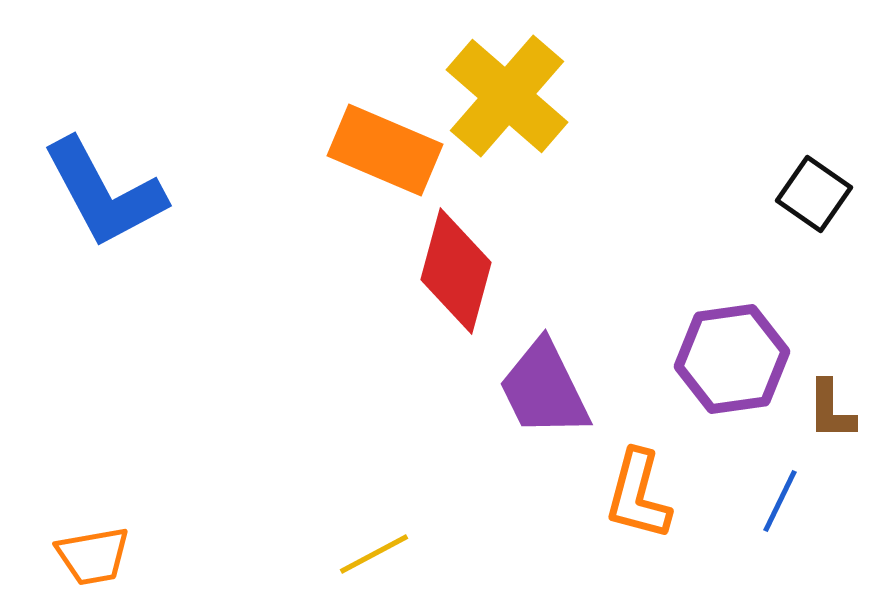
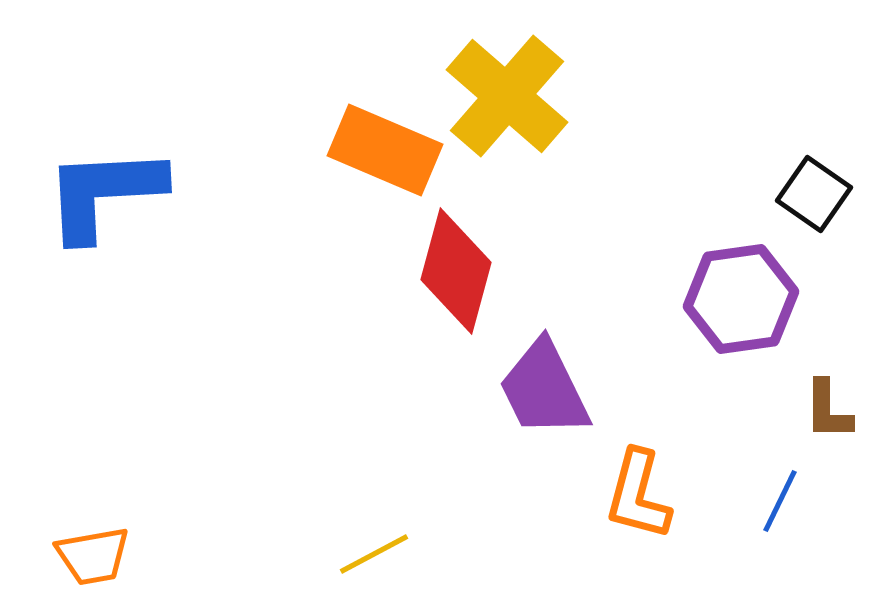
blue L-shape: rotated 115 degrees clockwise
purple hexagon: moved 9 px right, 60 px up
brown L-shape: moved 3 px left
